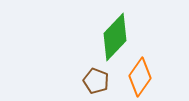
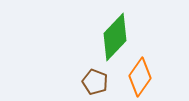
brown pentagon: moved 1 px left, 1 px down
